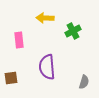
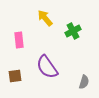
yellow arrow: rotated 48 degrees clockwise
purple semicircle: rotated 30 degrees counterclockwise
brown square: moved 4 px right, 2 px up
